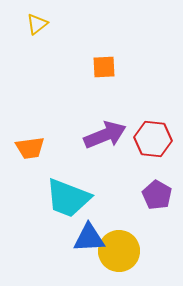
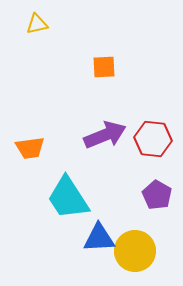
yellow triangle: rotated 25 degrees clockwise
cyan trapezoid: rotated 36 degrees clockwise
blue triangle: moved 10 px right
yellow circle: moved 16 px right
